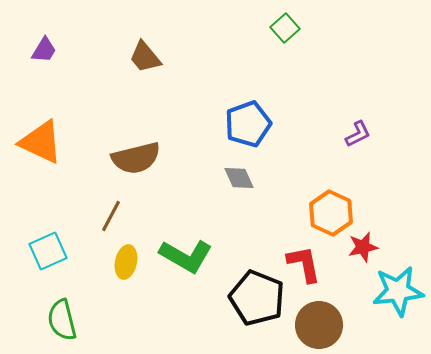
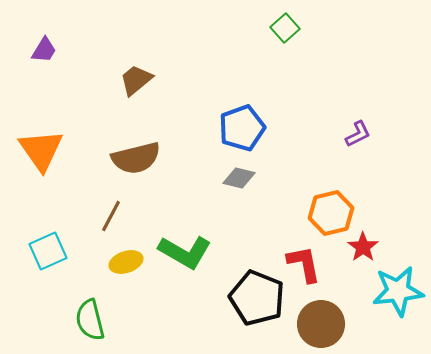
brown trapezoid: moved 9 px left, 23 px down; rotated 90 degrees clockwise
blue pentagon: moved 6 px left, 4 px down
orange triangle: moved 8 px down; rotated 30 degrees clockwise
gray diamond: rotated 52 degrees counterclockwise
orange hexagon: rotated 21 degrees clockwise
red star: rotated 24 degrees counterclockwise
green L-shape: moved 1 px left, 4 px up
yellow ellipse: rotated 60 degrees clockwise
green semicircle: moved 28 px right
brown circle: moved 2 px right, 1 px up
